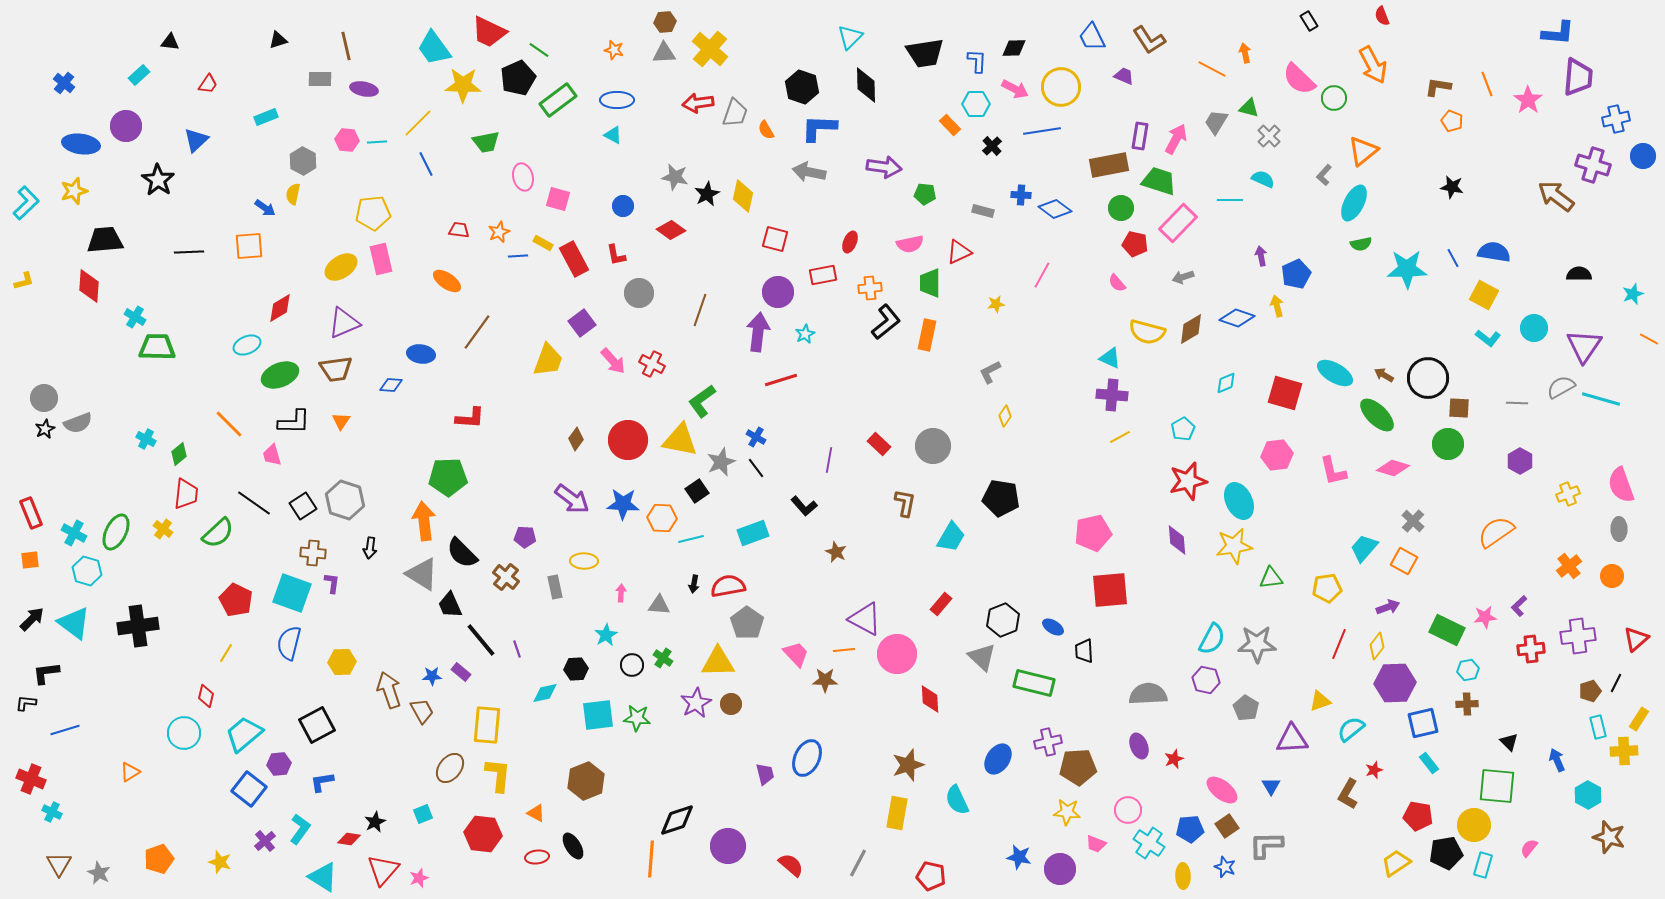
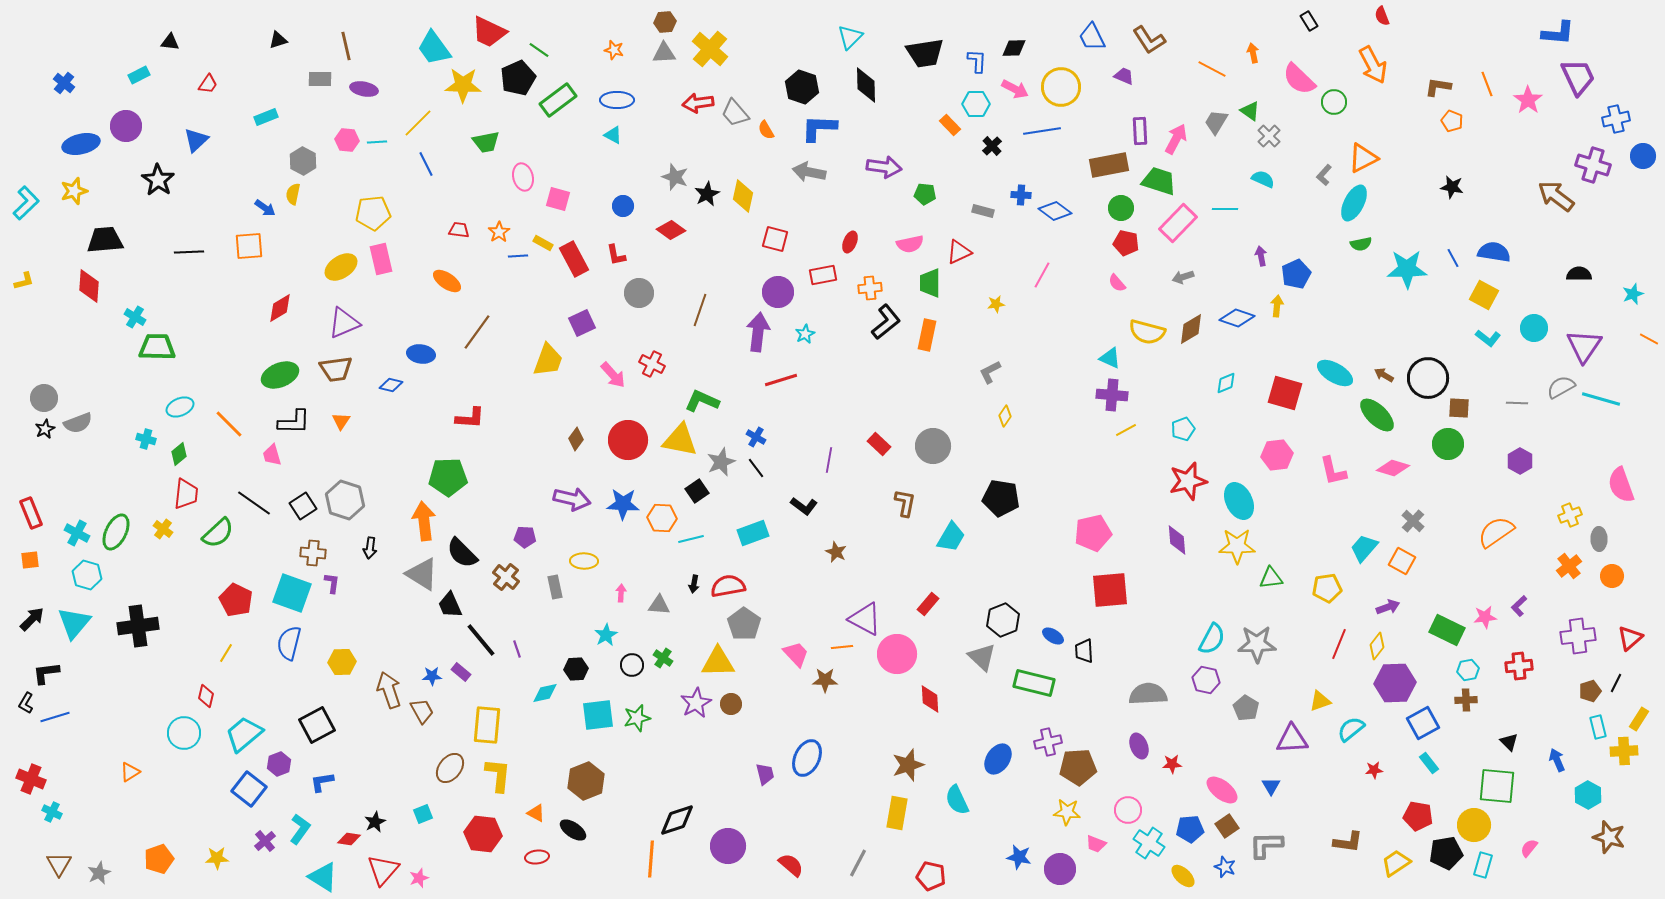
orange arrow at (1245, 53): moved 8 px right
cyan rectangle at (139, 75): rotated 15 degrees clockwise
purple trapezoid at (1578, 77): rotated 30 degrees counterclockwise
green circle at (1334, 98): moved 4 px down
green triangle at (1249, 108): moved 1 px right, 3 px down; rotated 20 degrees clockwise
gray trapezoid at (735, 113): rotated 120 degrees clockwise
purple rectangle at (1140, 136): moved 5 px up; rotated 12 degrees counterclockwise
blue ellipse at (81, 144): rotated 21 degrees counterclockwise
orange triangle at (1363, 151): moved 7 px down; rotated 12 degrees clockwise
gray star at (675, 177): rotated 8 degrees clockwise
cyan line at (1230, 200): moved 5 px left, 9 px down
blue diamond at (1055, 209): moved 2 px down
orange star at (499, 232): rotated 10 degrees counterclockwise
red pentagon at (1135, 244): moved 9 px left, 1 px up
yellow arrow at (1277, 306): rotated 20 degrees clockwise
purple square at (582, 323): rotated 12 degrees clockwise
cyan ellipse at (247, 345): moved 67 px left, 62 px down
pink arrow at (613, 361): moved 14 px down
blue diamond at (391, 385): rotated 10 degrees clockwise
green L-shape at (702, 401): rotated 60 degrees clockwise
cyan pentagon at (1183, 429): rotated 10 degrees clockwise
yellow line at (1120, 437): moved 6 px right, 7 px up
cyan cross at (146, 439): rotated 12 degrees counterclockwise
yellow cross at (1568, 494): moved 2 px right, 21 px down
purple arrow at (572, 499): rotated 24 degrees counterclockwise
black L-shape at (804, 506): rotated 12 degrees counterclockwise
gray ellipse at (1619, 529): moved 20 px left, 10 px down
cyan cross at (74, 533): moved 3 px right
yellow star at (1234, 546): moved 3 px right; rotated 9 degrees clockwise
orange square at (1404, 561): moved 2 px left
cyan hexagon at (87, 571): moved 4 px down
red rectangle at (941, 604): moved 13 px left
cyan triangle at (74, 623): rotated 33 degrees clockwise
gray pentagon at (747, 623): moved 3 px left, 1 px down
blue ellipse at (1053, 627): moved 9 px down
red triangle at (1636, 639): moved 6 px left, 1 px up
red cross at (1531, 649): moved 12 px left, 17 px down
orange line at (844, 650): moved 2 px left, 3 px up
black L-shape at (26, 703): rotated 65 degrees counterclockwise
brown cross at (1467, 704): moved 1 px left, 4 px up
green star at (637, 718): rotated 20 degrees counterclockwise
blue square at (1423, 723): rotated 16 degrees counterclockwise
blue line at (65, 730): moved 10 px left, 13 px up
red star at (1174, 759): moved 2 px left, 5 px down; rotated 18 degrees clockwise
purple hexagon at (279, 764): rotated 15 degrees counterclockwise
red star at (1374, 770): rotated 12 degrees clockwise
brown L-shape at (1348, 794): moved 48 px down; rotated 112 degrees counterclockwise
black ellipse at (573, 846): moved 16 px up; rotated 24 degrees counterclockwise
yellow star at (220, 862): moved 3 px left, 4 px up; rotated 20 degrees counterclockwise
gray star at (99, 873): rotated 20 degrees clockwise
yellow ellipse at (1183, 876): rotated 45 degrees counterclockwise
